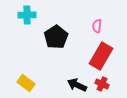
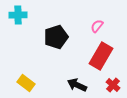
cyan cross: moved 9 px left
pink semicircle: rotated 32 degrees clockwise
black pentagon: rotated 15 degrees clockwise
red cross: moved 11 px right, 1 px down; rotated 16 degrees clockwise
